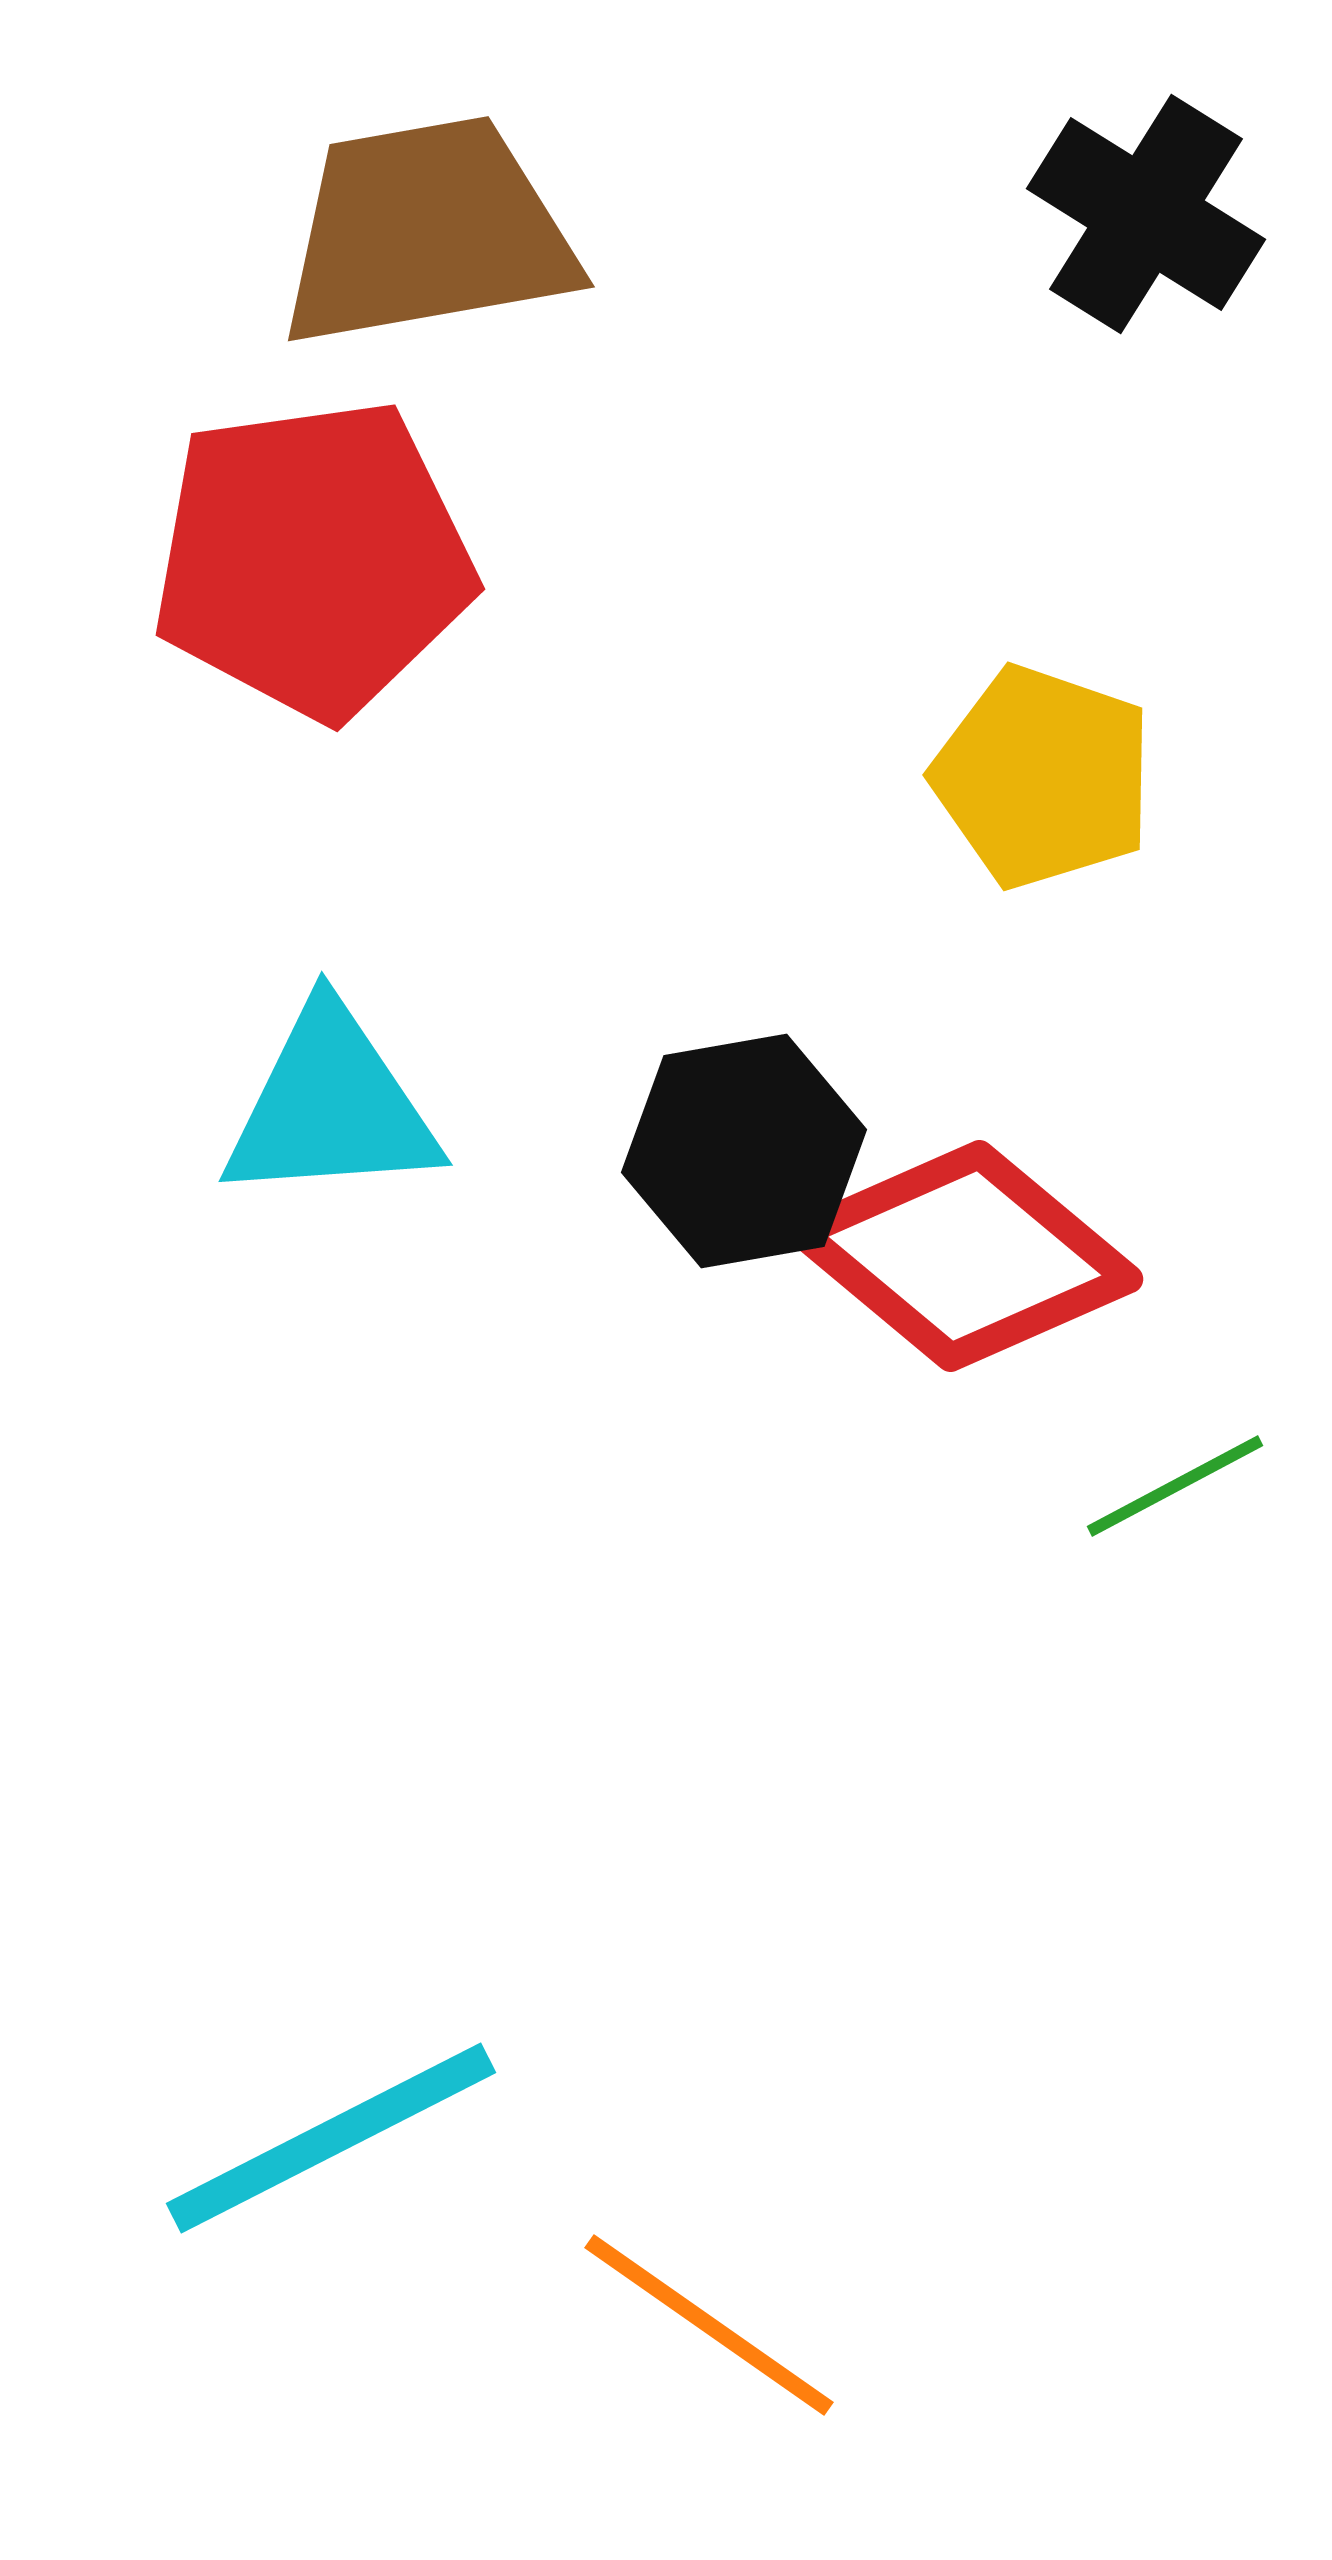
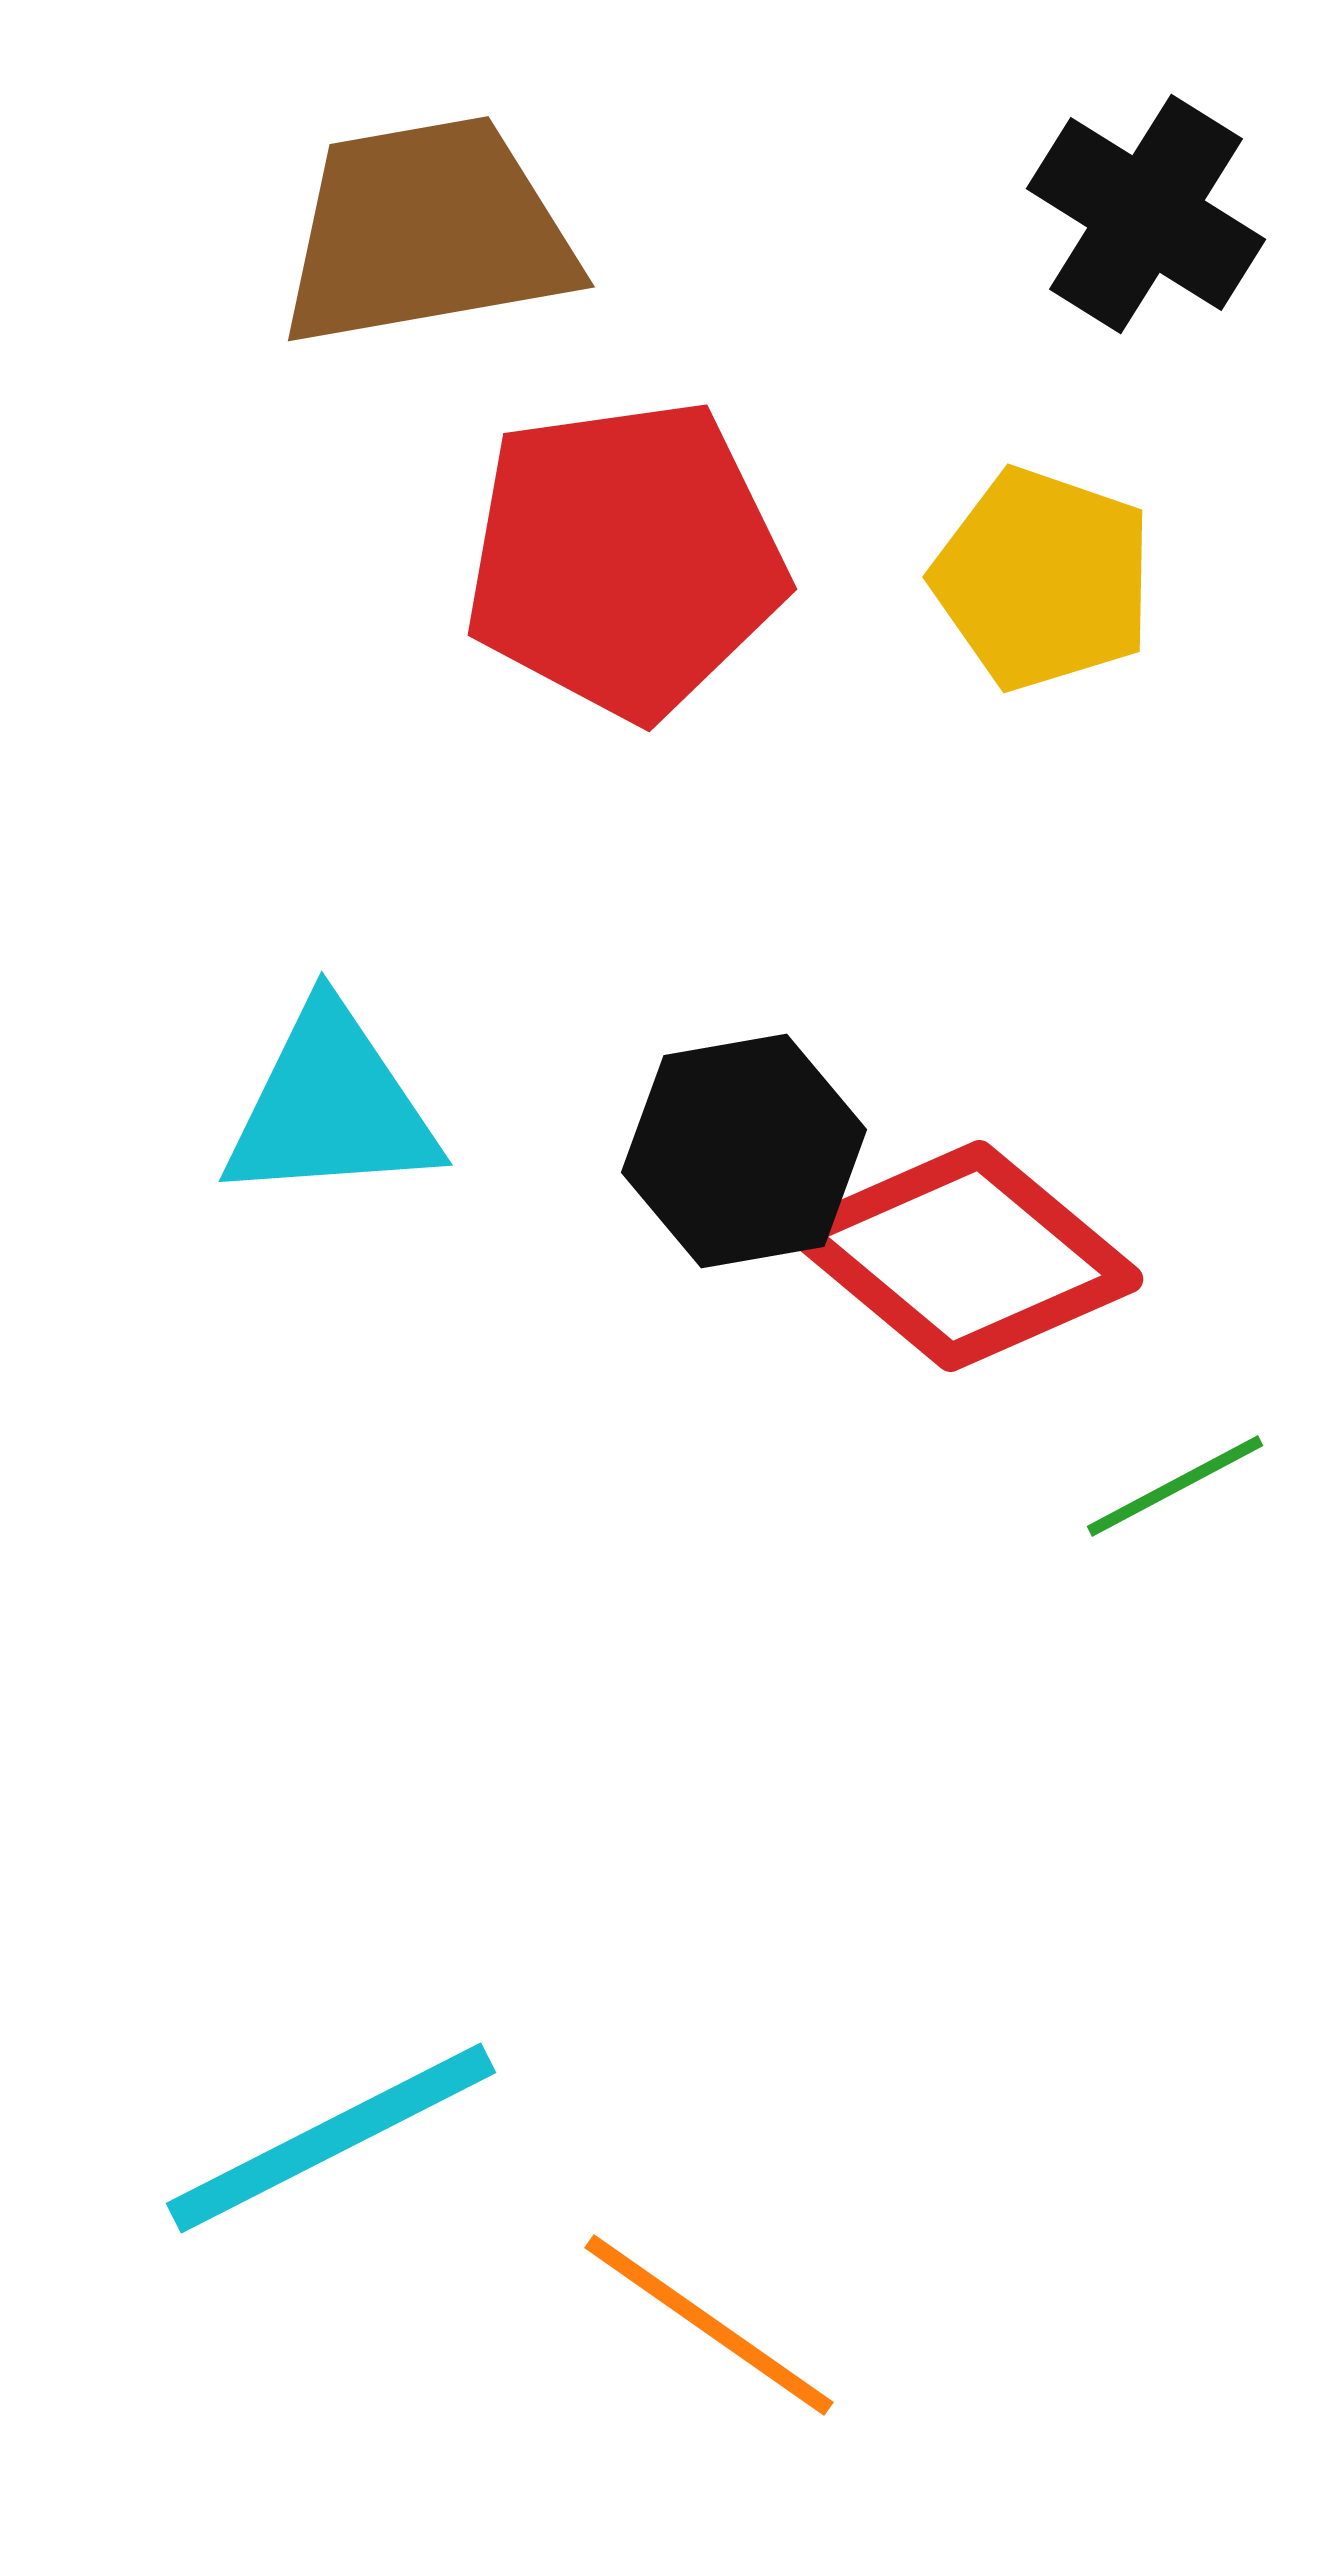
red pentagon: moved 312 px right
yellow pentagon: moved 198 px up
